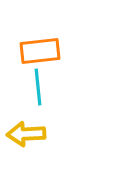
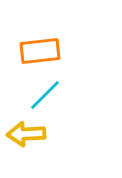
cyan line: moved 7 px right, 8 px down; rotated 51 degrees clockwise
